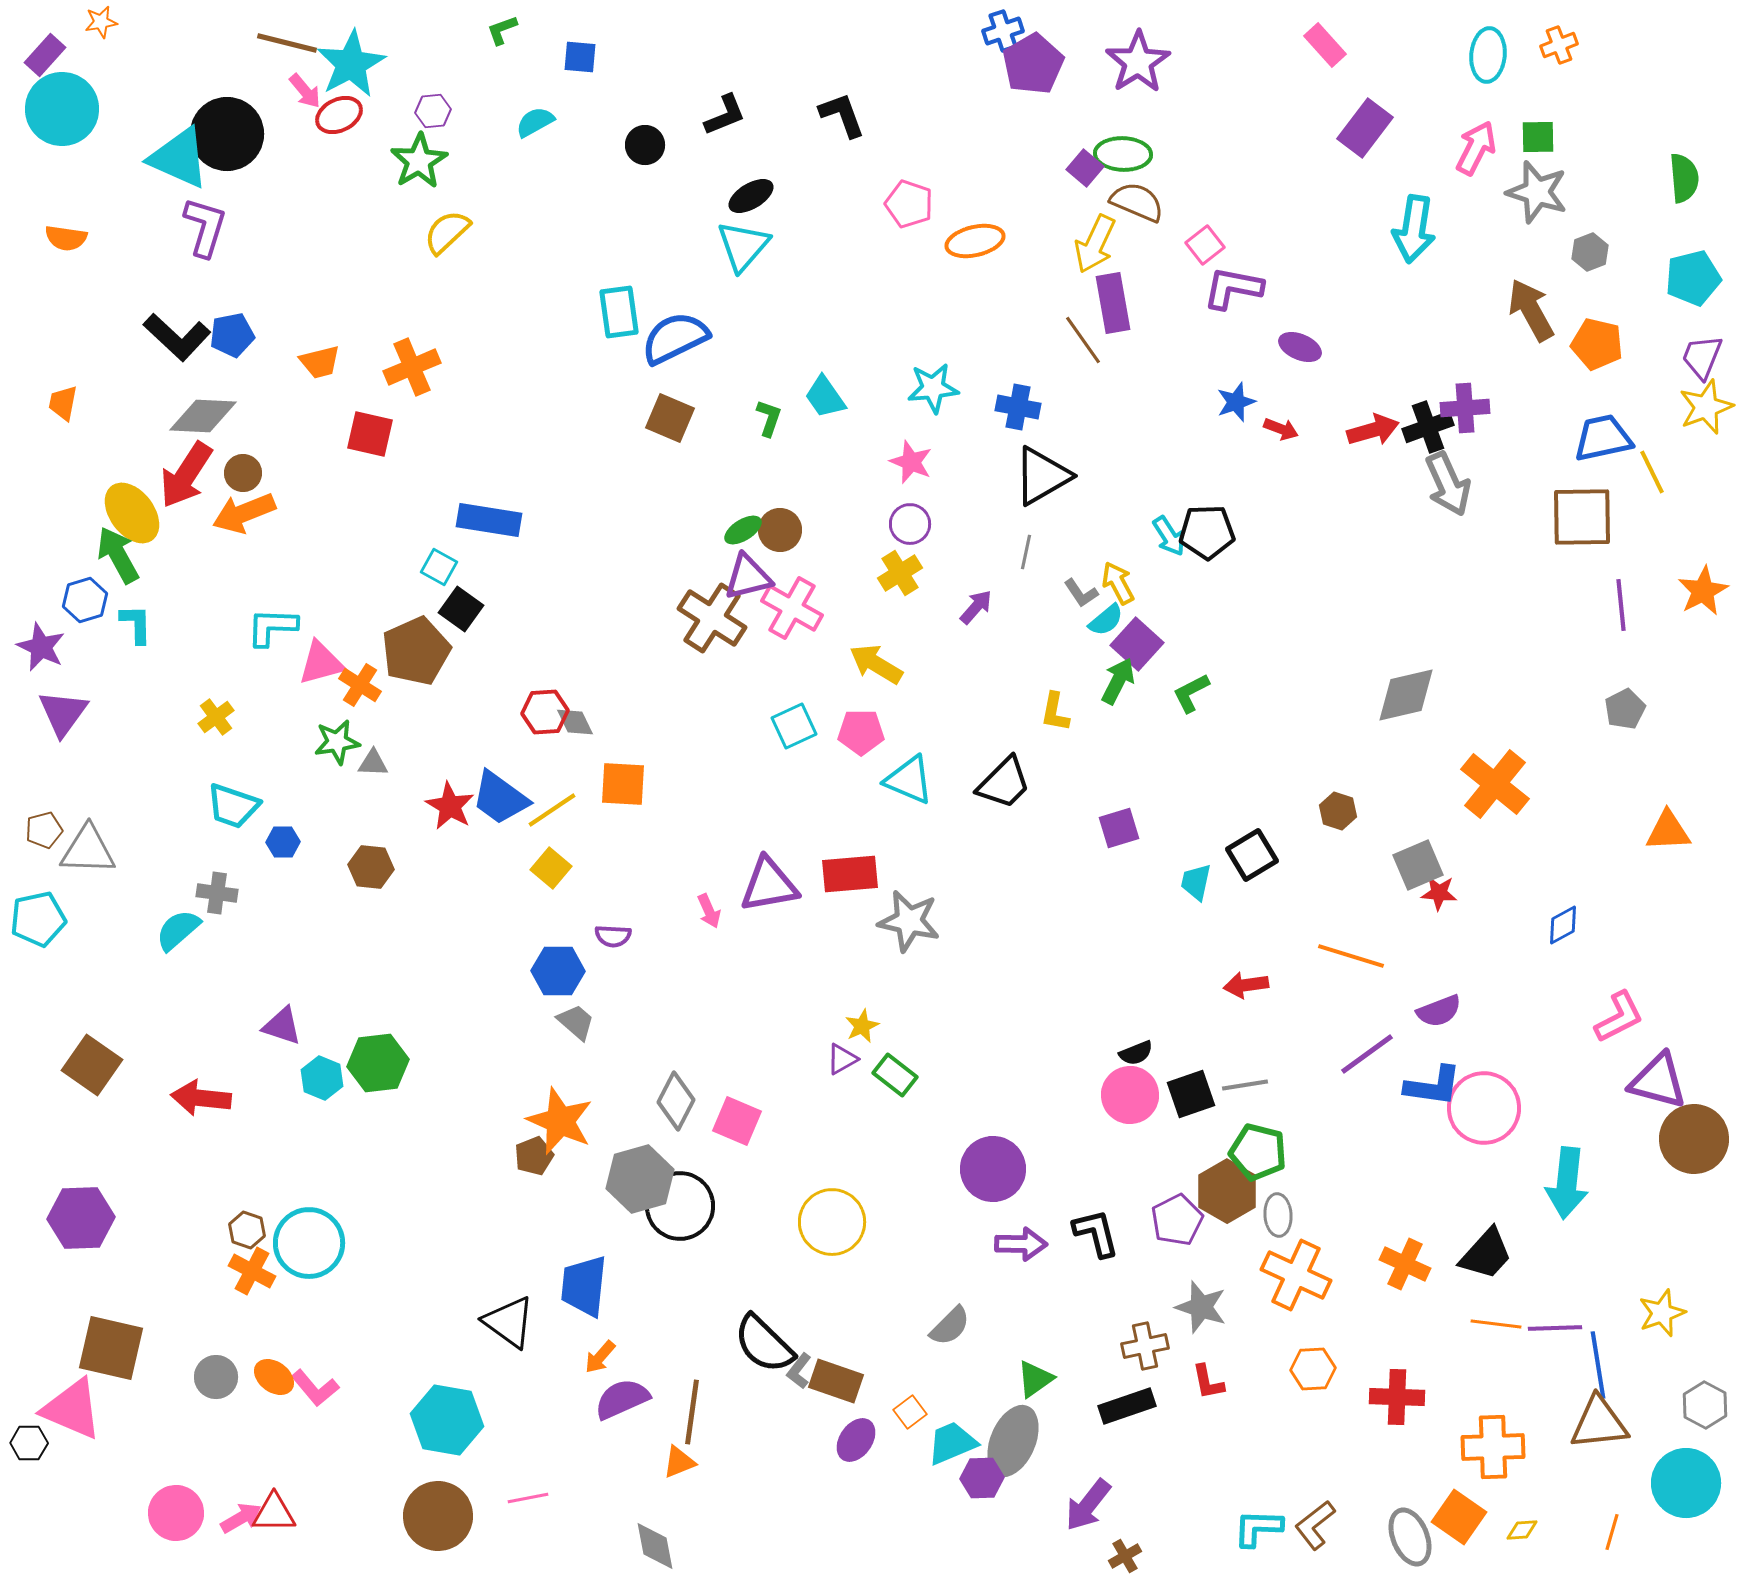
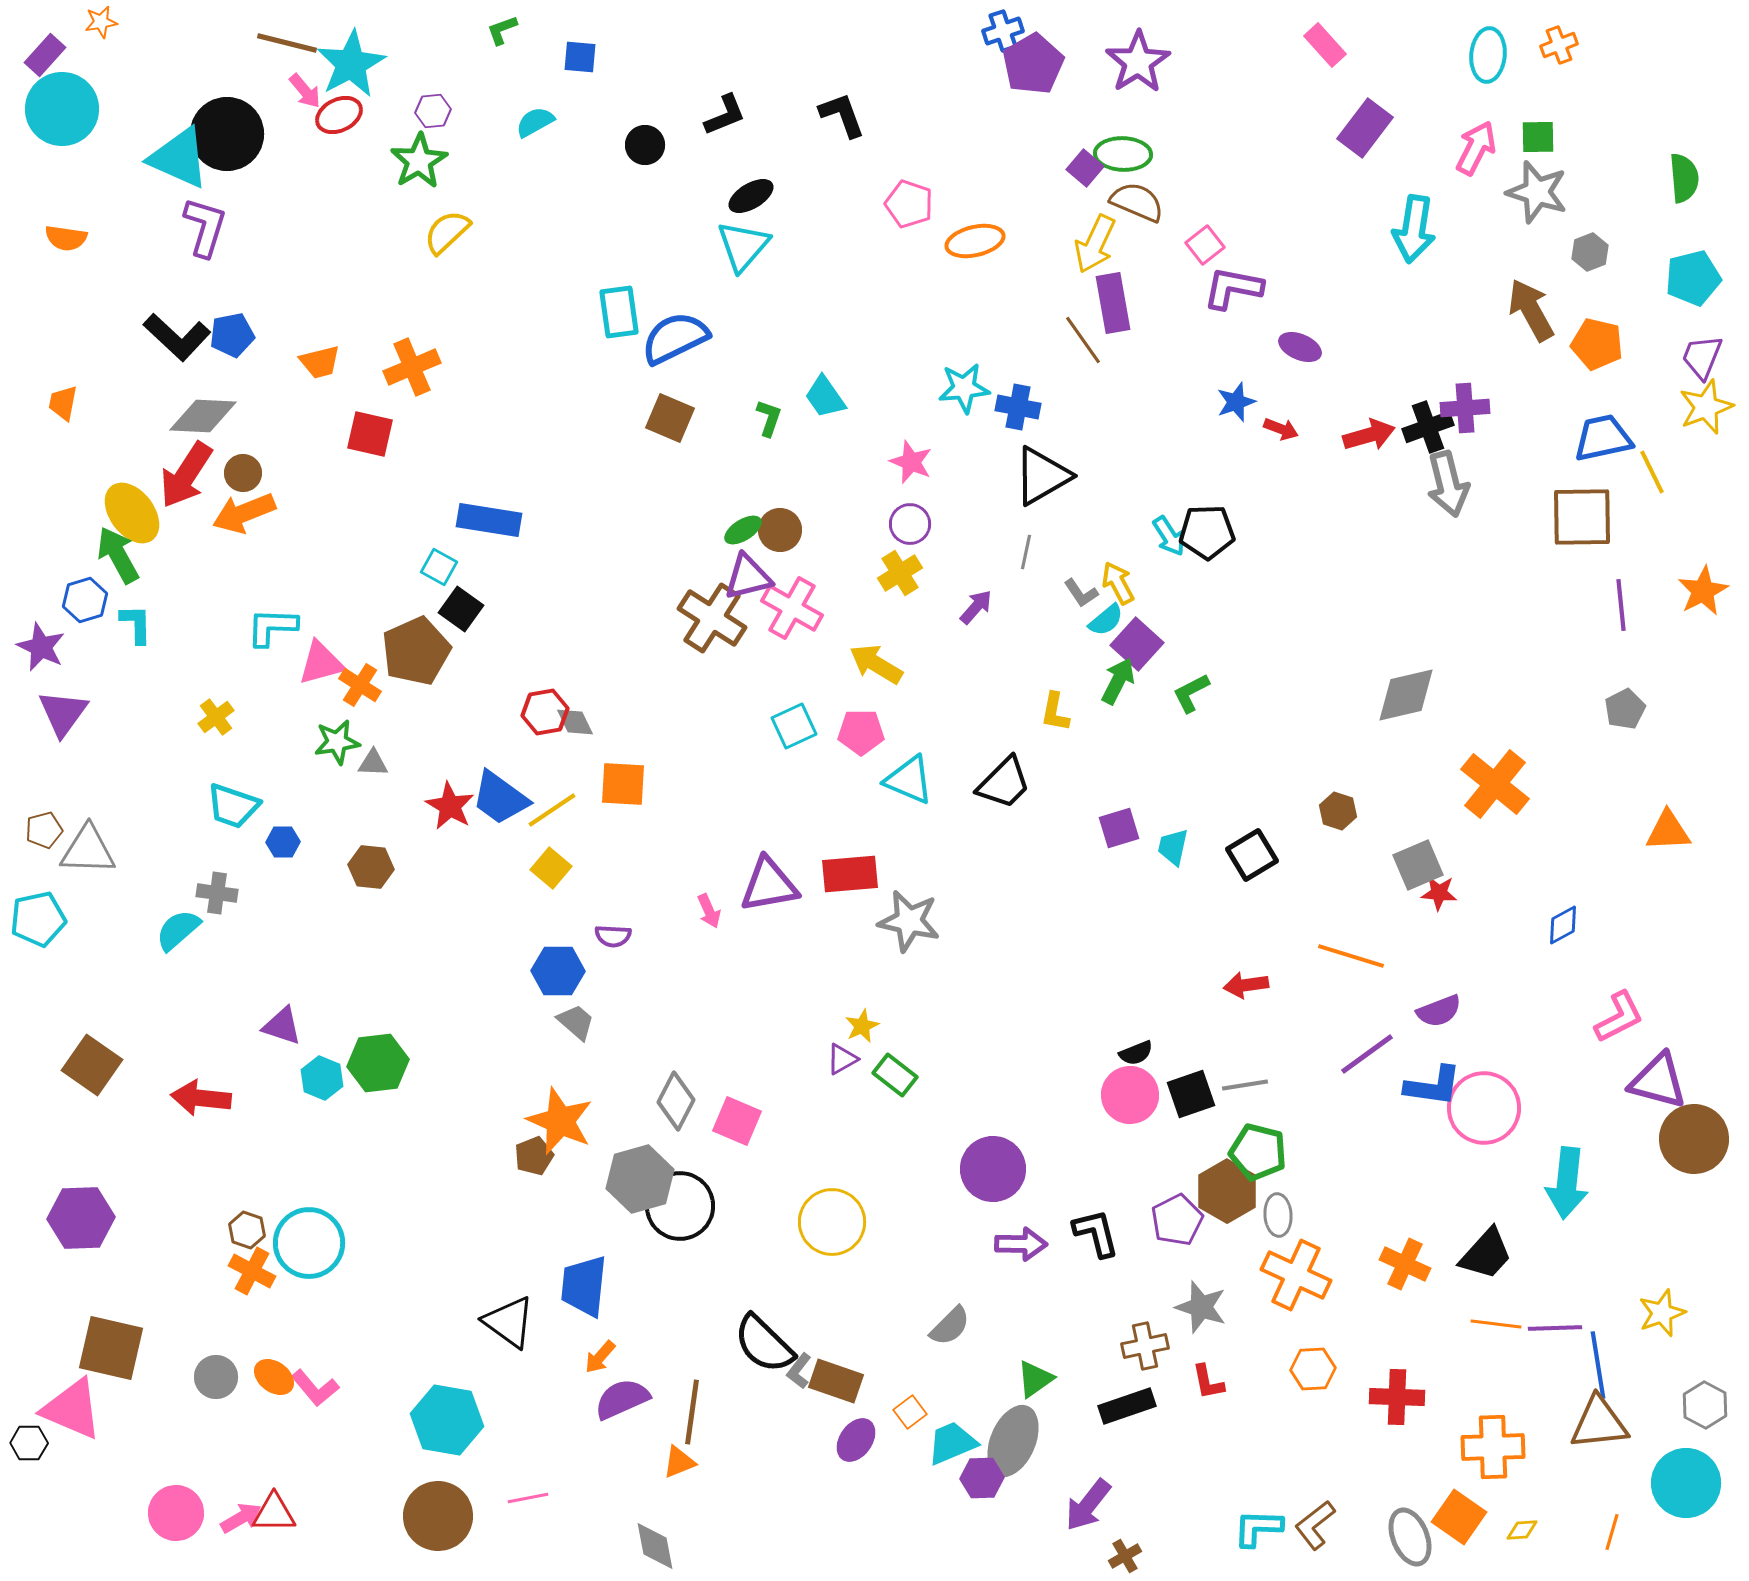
cyan star at (933, 388): moved 31 px right
red arrow at (1373, 430): moved 4 px left, 5 px down
gray arrow at (1448, 484): rotated 10 degrees clockwise
red hexagon at (545, 712): rotated 6 degrees counterclockwise
cyan trapezoid at (1196, 882): moved 23 px left, 35 px up
